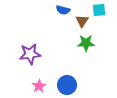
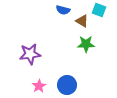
cyan square: rotated 24 degrees clockwise
brown triangle: rotated 32 degrees counterclockwise
green star: moved 1 px down
